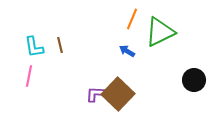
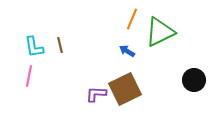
brown square: moved 7 px right, 5 px up; rotated 20 degrees clockwise
